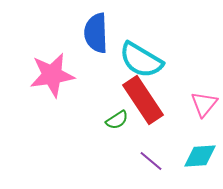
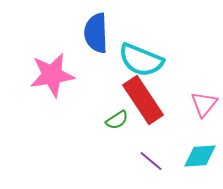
cyan semicircle: rotated 9 degrees counterclockwise
